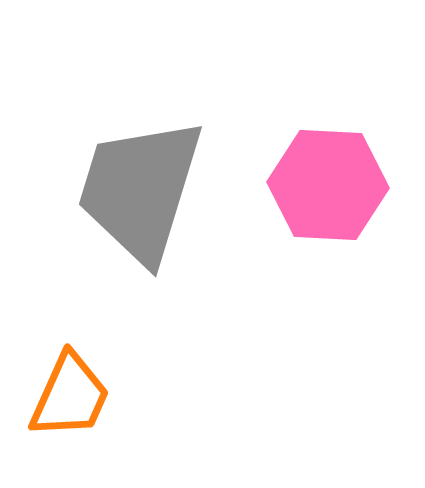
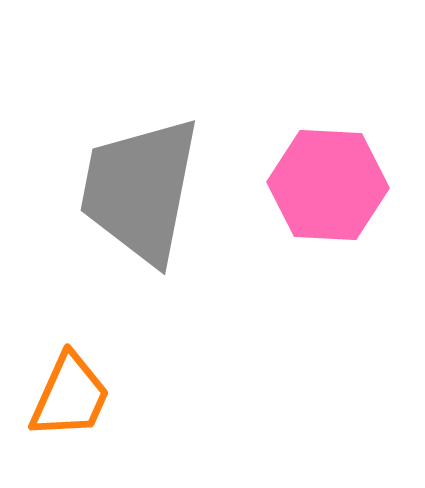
gray trapezoid: rotated 6 degrees counterclockwise
